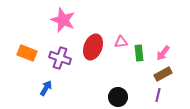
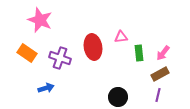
pink star: moved 23 px left
pink triangle: moved 5 px up
red ellipse: rotated 30 degrees counterclockwise
orange rectangle: rotated 12 degrees clockwise
brown rectangle: moved 3 px left
blue arrow: rotated 42 degrees clockwise
